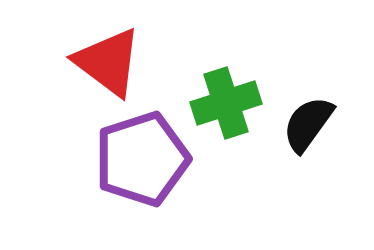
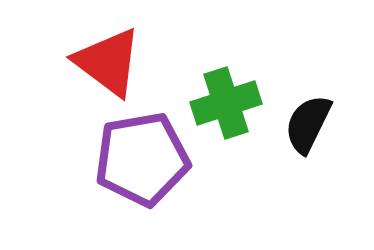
black semicircle: rotated 10 degrees counterclockwise
purple pentagon: rotated 8 degrees clockwise
